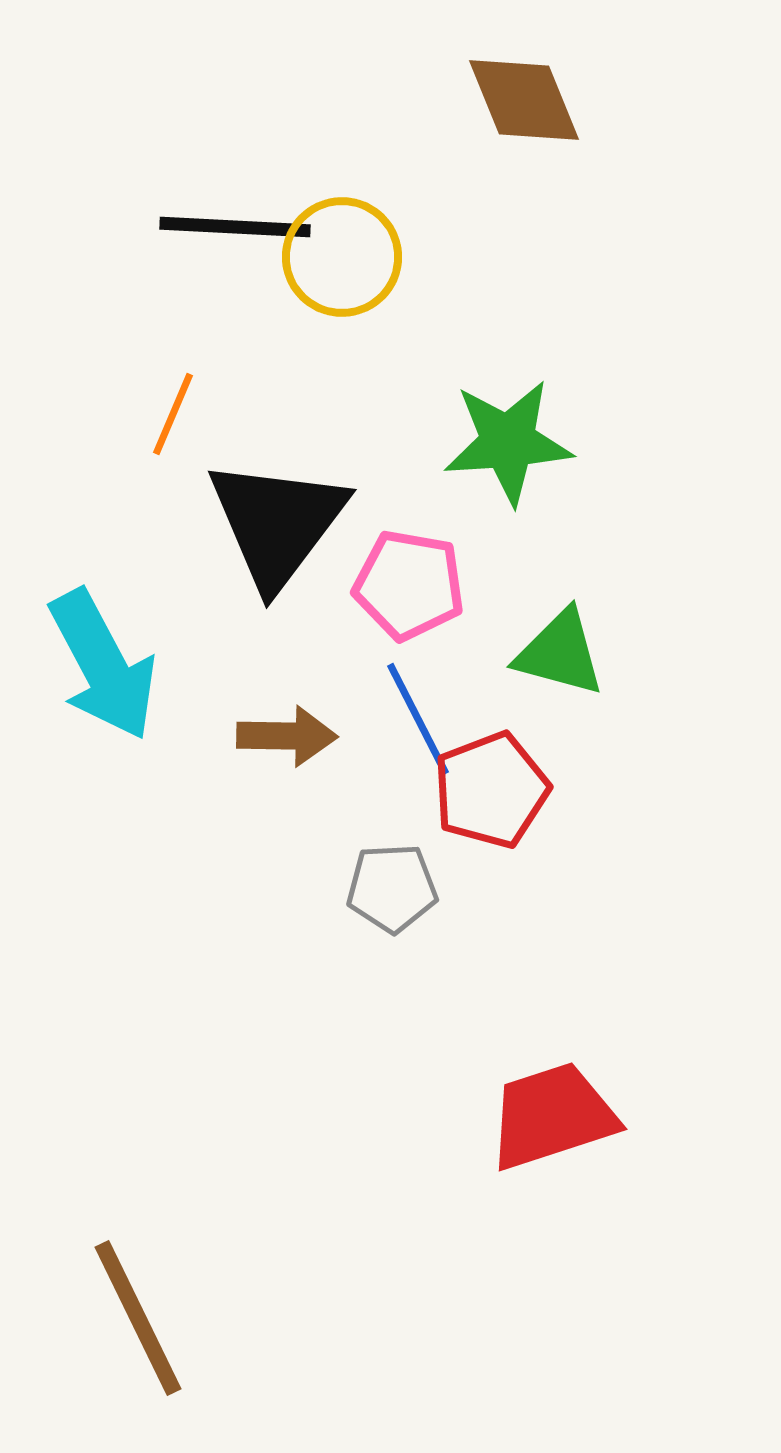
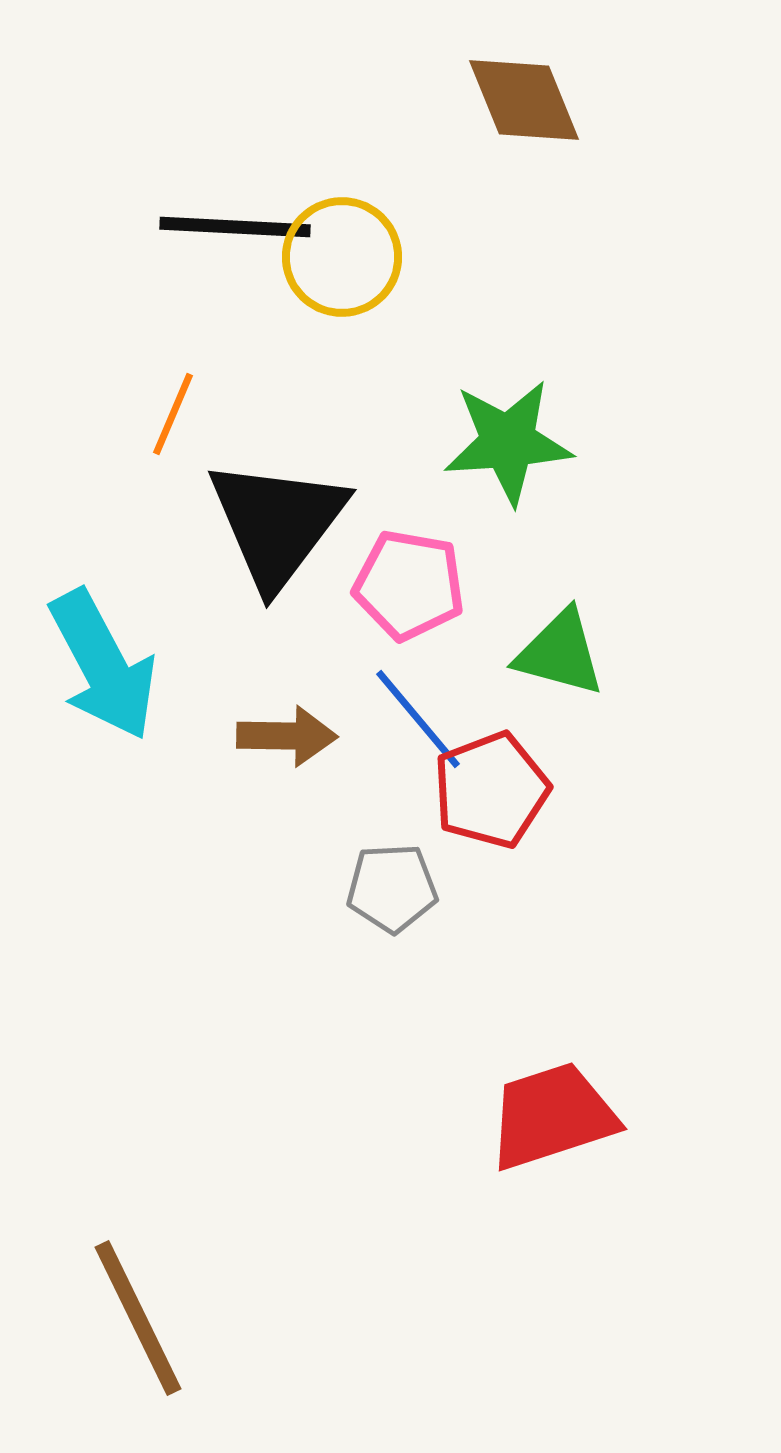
blue line: rotated 13 degrees counterclockwise
